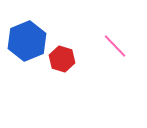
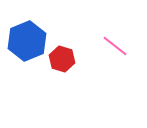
pink line: rotated 8 degrees counterclockwise
